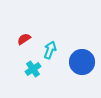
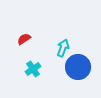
cyan arrow: moved 13 px right, 2 px up
blue circle: moved 4 px left, 5 px down
